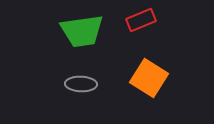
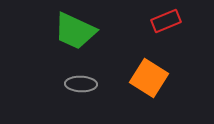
red rectangle: moved 25 px right, 1 px down
green trapezoid: moved 7 px left; rotated 33 degrees clockwise
